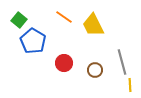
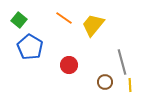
orange line: moved 1 px down
yellow trapezoid: rotated 65 degrees clockwise
blue pentagon: moved 3 px left, 6 px down
red circle: moved 5 px right, 2 px down
brown circle: moved 10 px right, 12 px down
